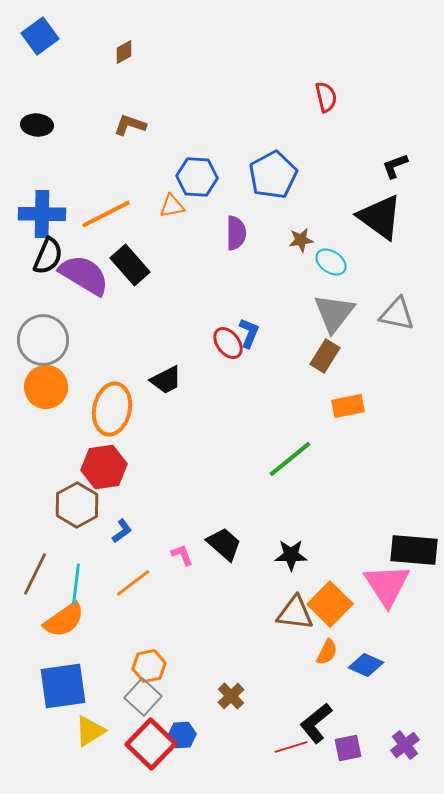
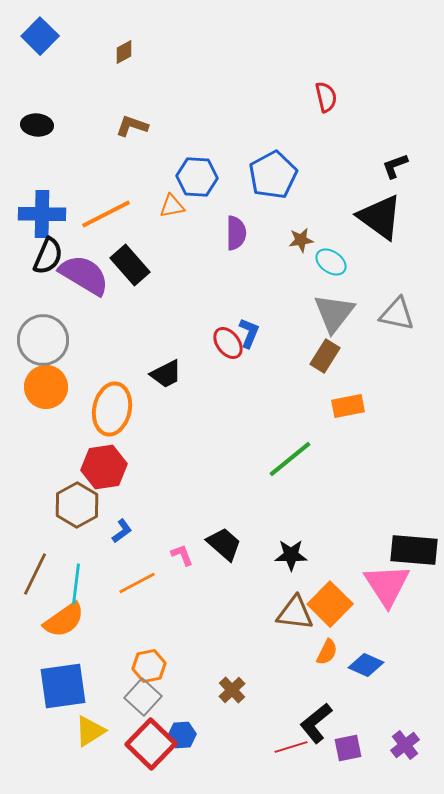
blue square at (40, 36): rotated 9 degrees counterclockwise
brown L-shape at (130, 125): moved 2 px right, 1 px down
black trapezoid at (166, 380): moved 6 px up
orange line at (133, 583): moved 4 px right; rotated 9 degrees clockwise
brown cross at (231, 696): moved 1 px right, 6 px up
